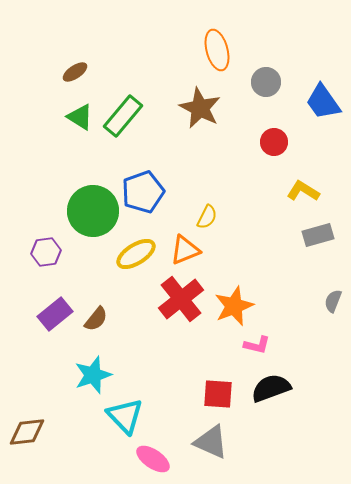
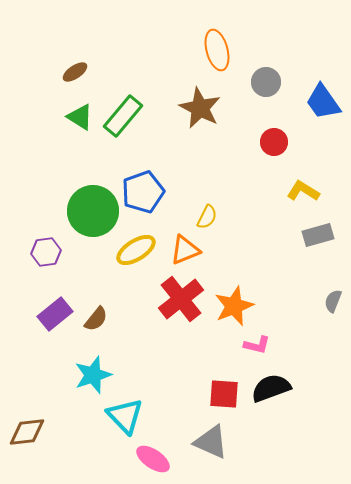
yellow ellipse: moved 4 px up
red square: moved 6 px right
